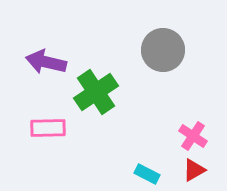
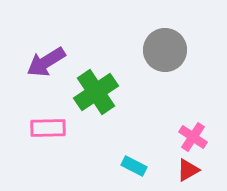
gray circle: moved 2 px right
purple arrow: rotated 45 degrees counterclockwise
pink cross: moved 1 px down
red triangle: moved 6 px left
cyan rectangle: moved 13 px left, 8 px up
